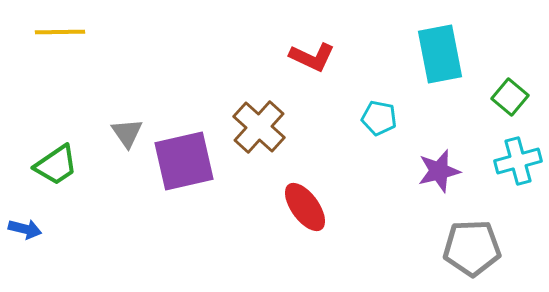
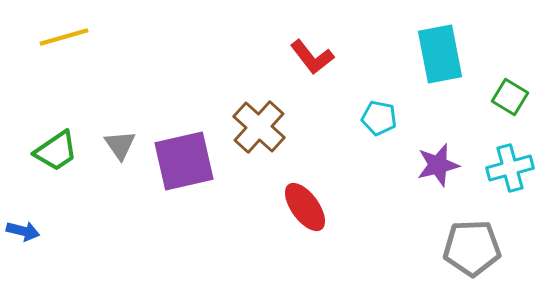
yellow line: moved 4 px right, 5 px down; rotated 15 degrees counterclockwise
red L-shape: rotated 27 degrees clockwise
green square: rotated 9 degrees counterclockwise
gray triangle: moved 7 px left, 12 px down
cyan cross: moved 8 px left, 7 px down
green trapezoid: moved 14 px up
purple star: moved 1 px left, 6 px up
blue arrow: moved 2 px left, 2 px down
